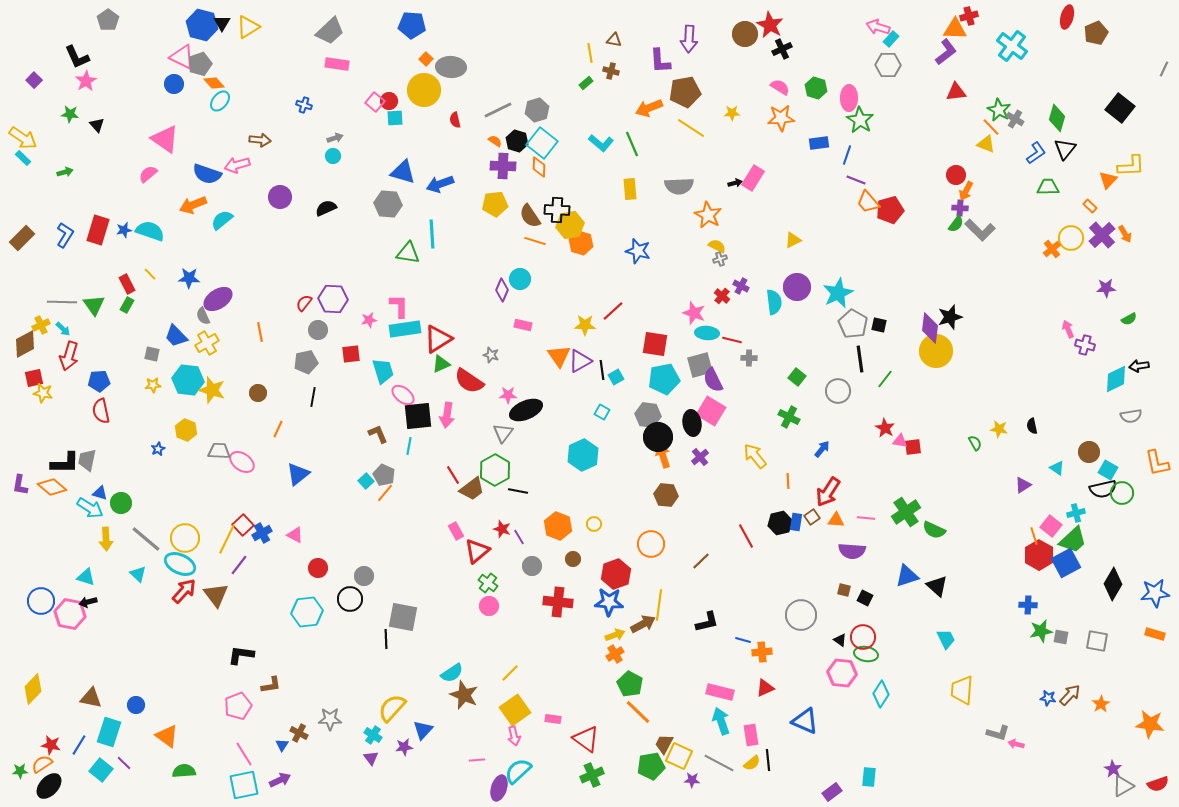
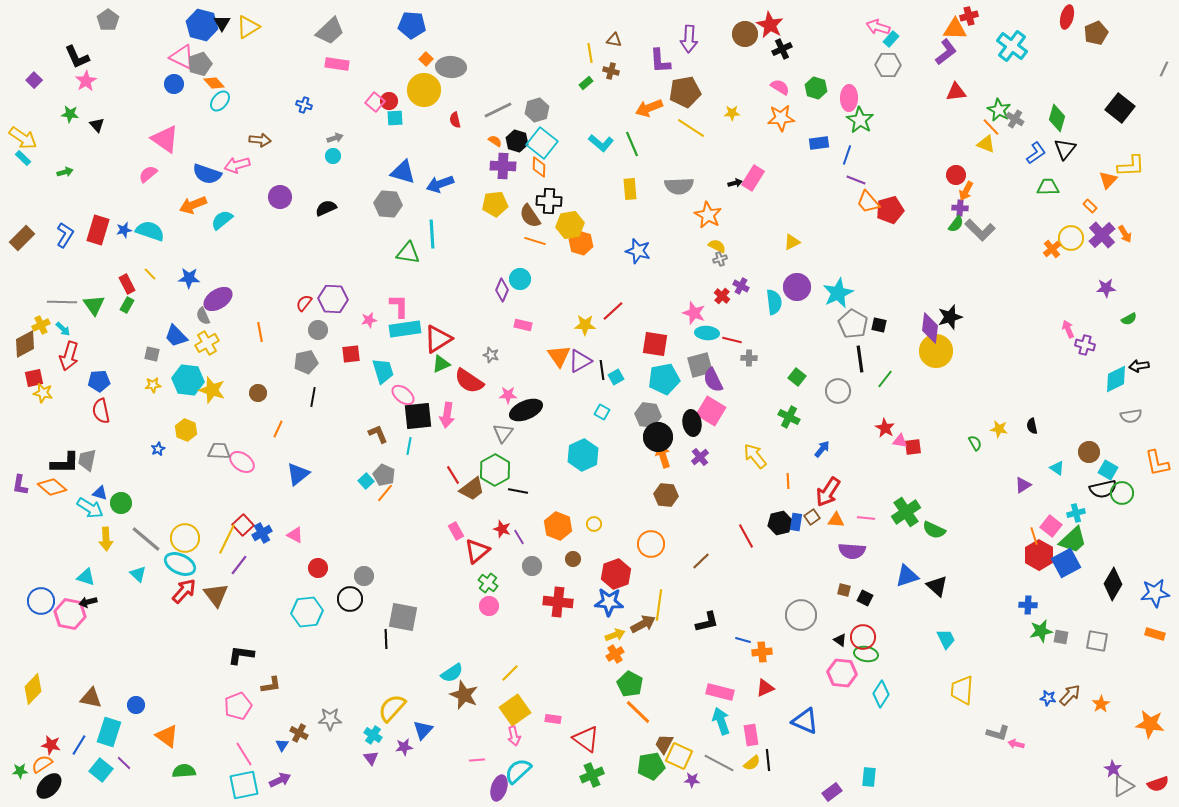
black cross at (557, 210): moved 8 px left, 9 px up
yellow triangle at (793, 240): moved 1 px left, 2 px down
